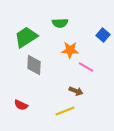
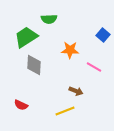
green semicircle: moved 11 px left, 4 px up
pink line: moved 8 px right
